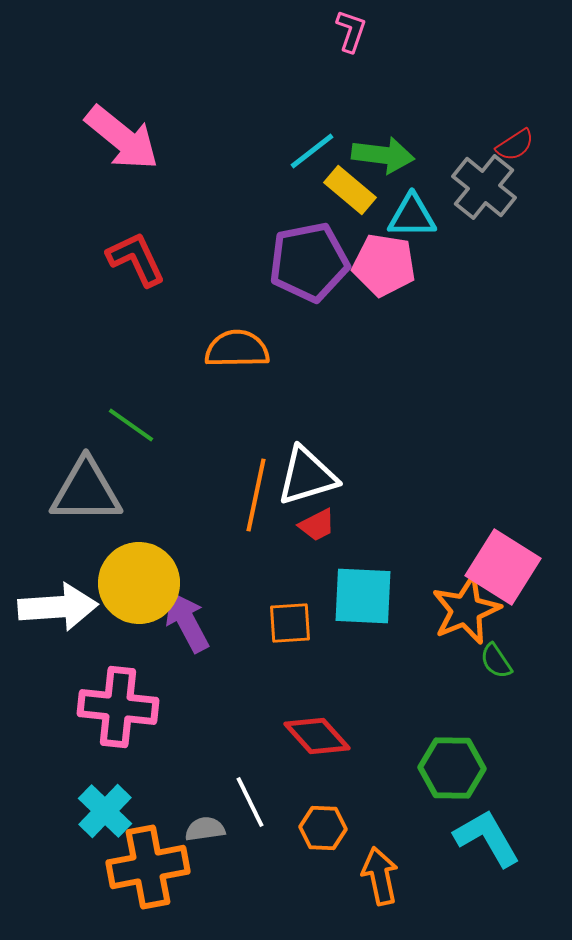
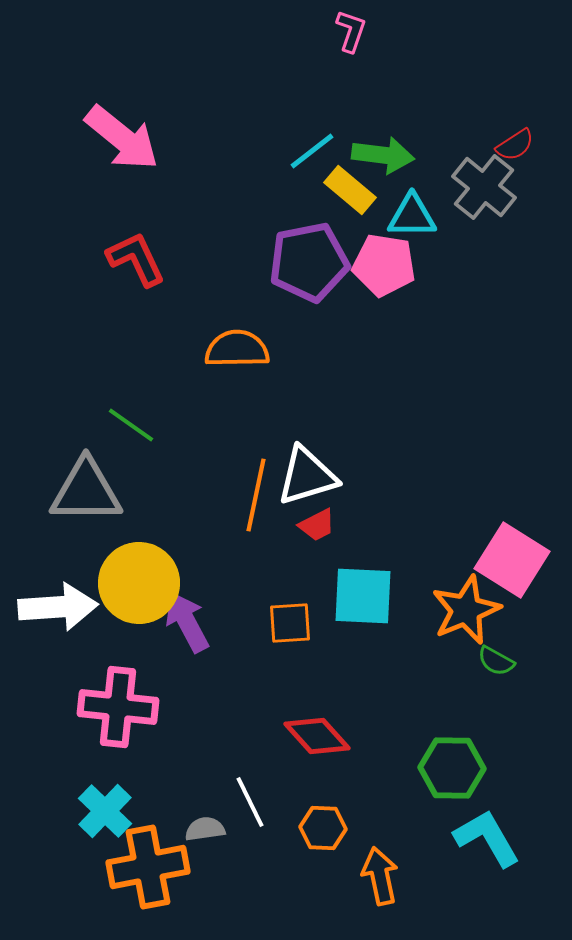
pink square: moved 9 px right, 7 px up
green semicircle: rotated 27 degrees counterclockwise
